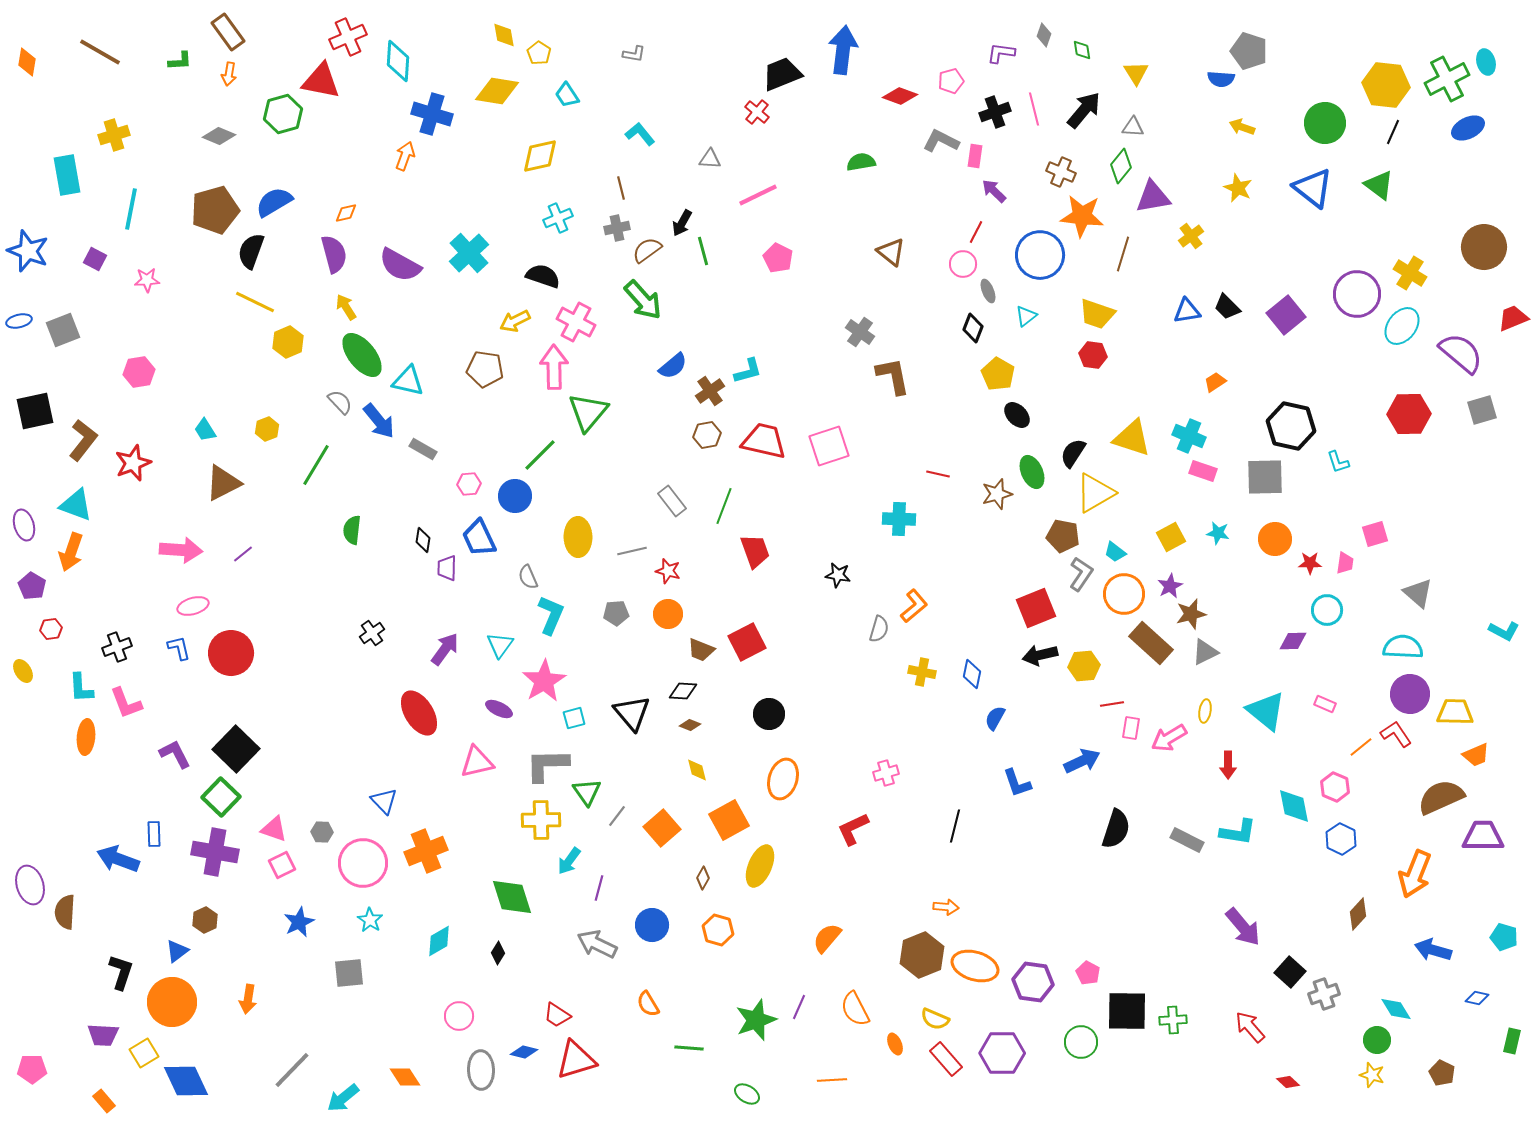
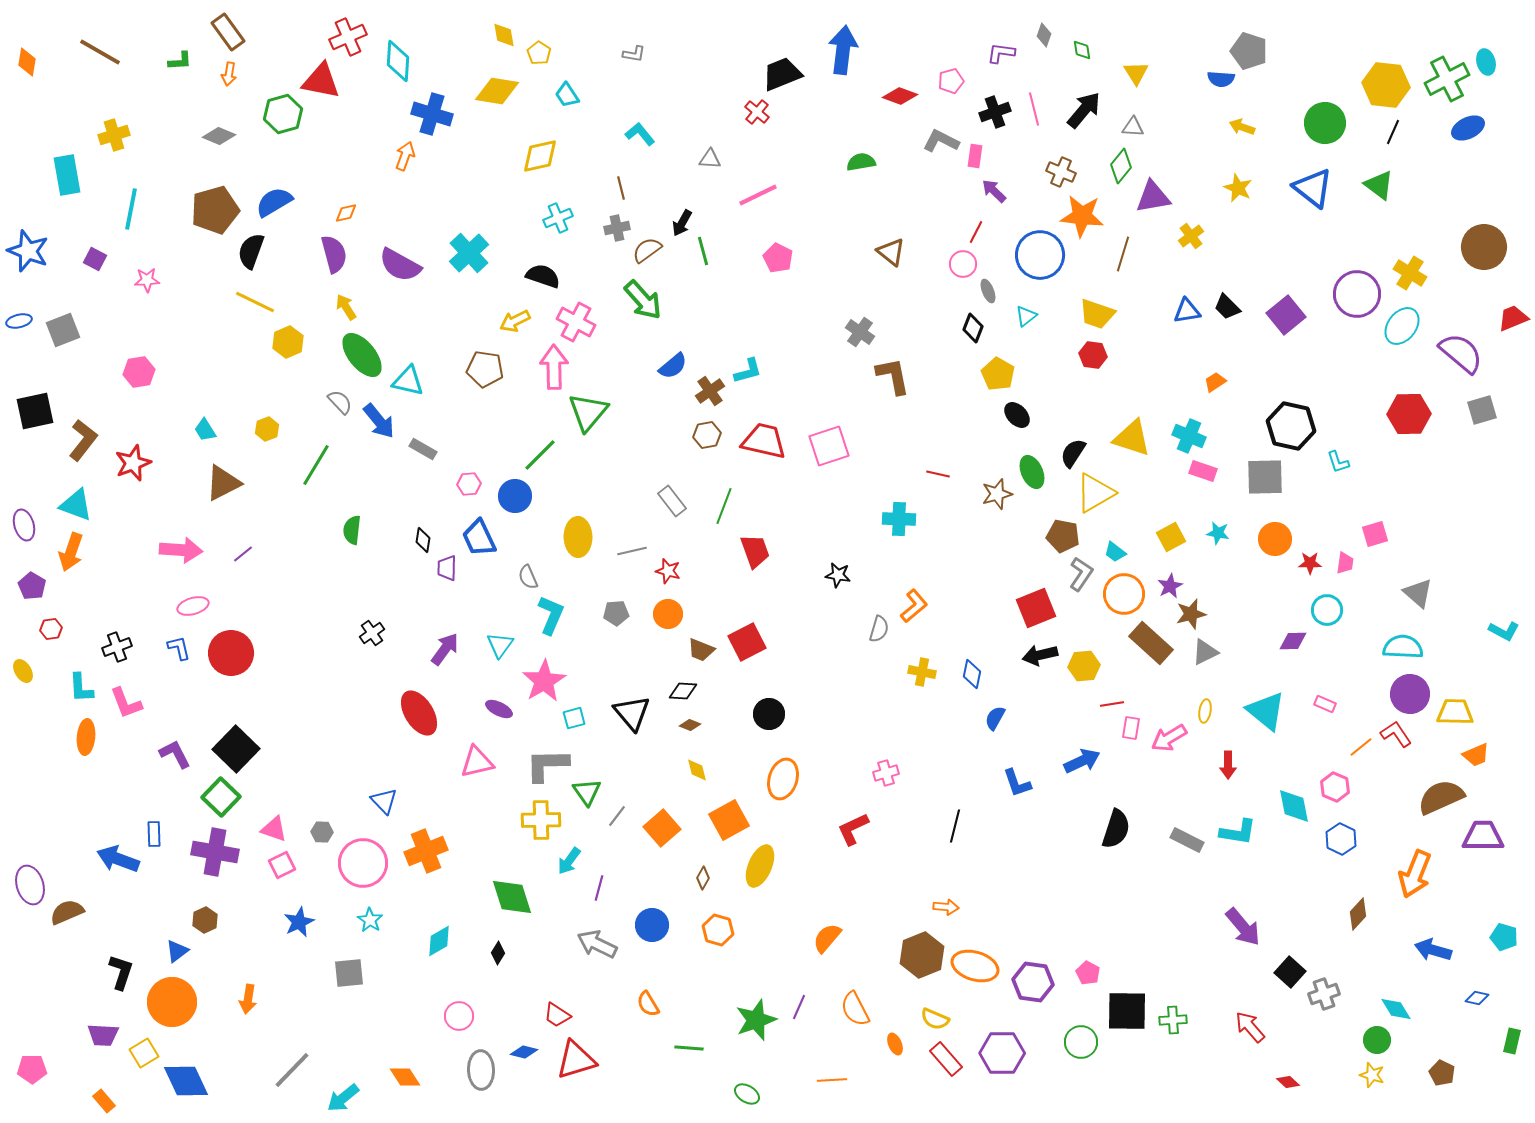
brown semicircle at (65, 912): moved 2 px right; rotated 64 degrees clockwise
